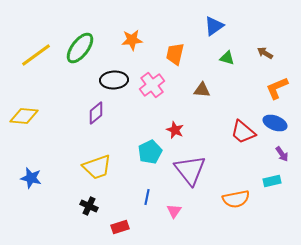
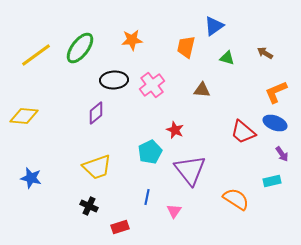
orange trapezoid: moved 11 px right, 7 px up
orange L-shape: moved 1 px left, 4 px down
orange semicircle: rotated 136 degrees counterclockwise
